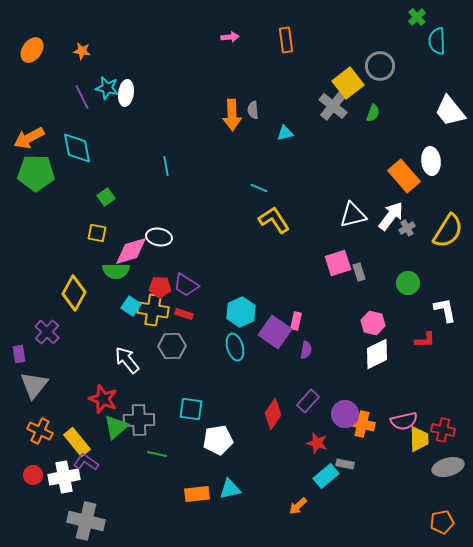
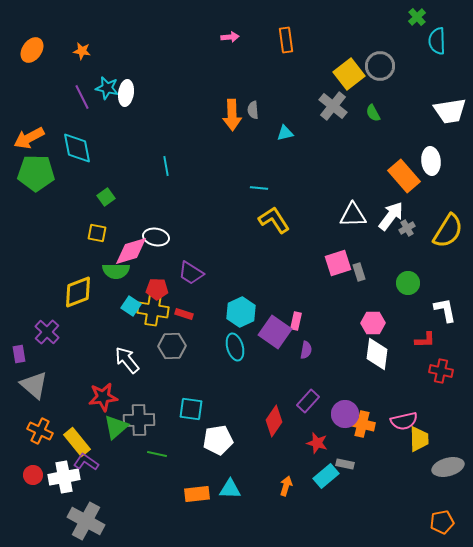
yellow square at (348, 83): moved 1 px right, 9 px up
white trapezoid at (450, 111): rotated 60 degrees counterclockwise
green semicircle at (373, 113): rotated 132 degrees clockwise
cyan line at (259, 188): rotated 18 degrees counterclockwise
white triangle at (353, 215): rotated 12 degrees clockwise
white ellipse at (159, 237): moved 3 px left
purple trapezoid at (186, 285): moved 5 px right, 12 px up
red pentagon at (160, 287): moved 3 px left, 2 px down
yellow diamond at (74, 293): moved 4 px right, 1 px up; rotated 40 degrees clockwise
pink hexagon at (373, 323): rotated 15 degrees counterclockwise
white diamond at (377, 354): rotated 56 degrees counterclockwise
gray triangle at (34, 385): rotated 28 degrees counterclockwise
red star at (103, 399): moved 2 px up; rotated 28 degrees counterclockwise
red diamond at (273, 414): moved 1 px right, 7 px down
red cross at (443, 430): moved 2 px left, 59 px up
cyan triangle at (230, 489): rotated 15 degrees clockwise
orange arrow at (298, 506): moved 12 px left, 20 px up; rotated 150 degrees clockwise
gray cross at (86, 521): rotated 15 degrees clockwise
